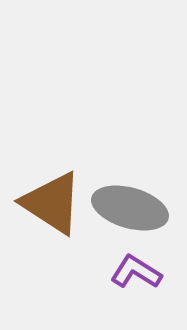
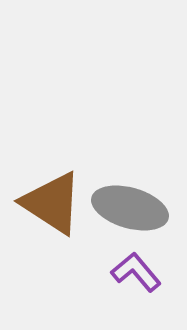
purple L-shape: rotated 18 degrees clockwise
